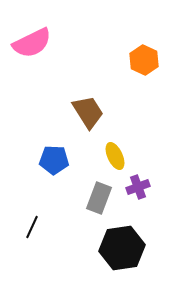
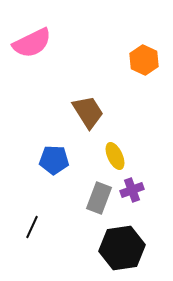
purple cross: moved 6 px left, 3 px down
